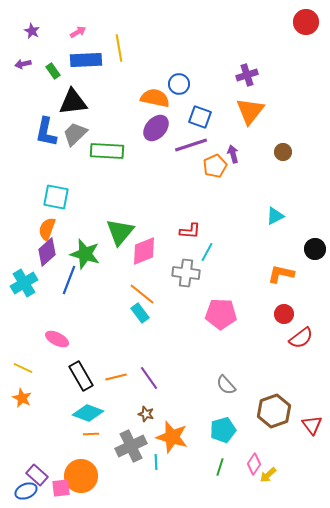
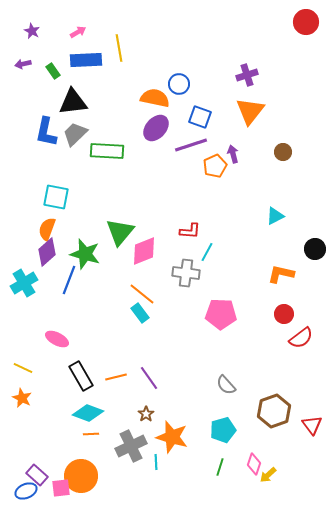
brown star at (146, 414): rotated 21 degrees clockwise
pink diamond at (254, 464): rotated 15 degrees counterclockwise
